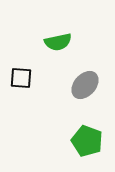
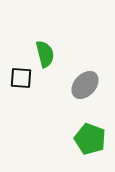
green semicircle: moved 13 px left, 12 px down; rotated 92 degrees counterclockwise
green pentagon: moved 3 px right, 2 px up
